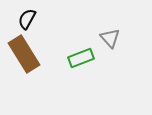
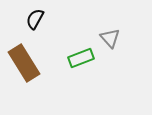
black semicircle: moved 8 px right
brown rectangle: moved 9 px down
